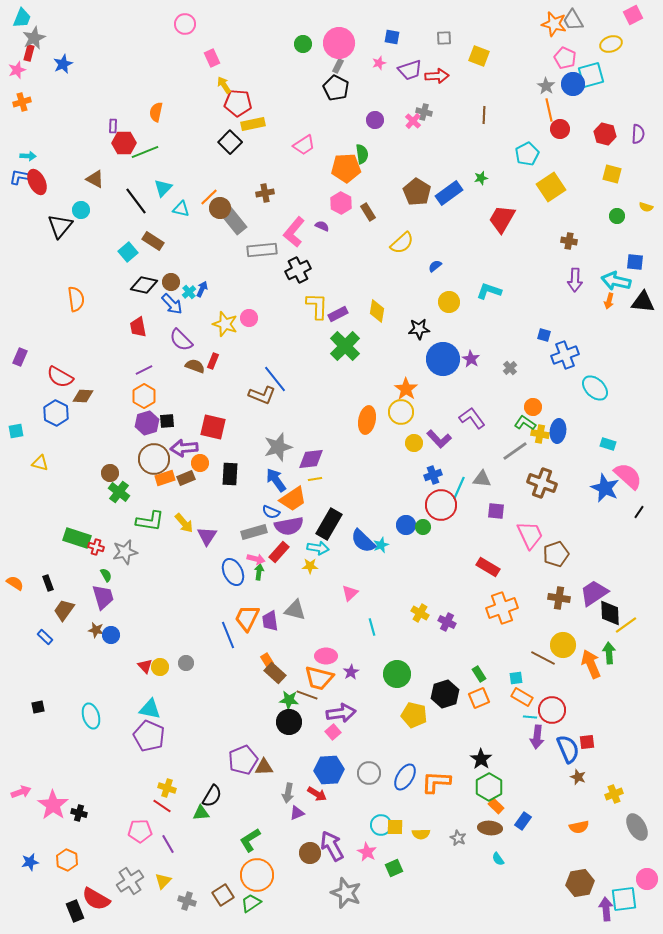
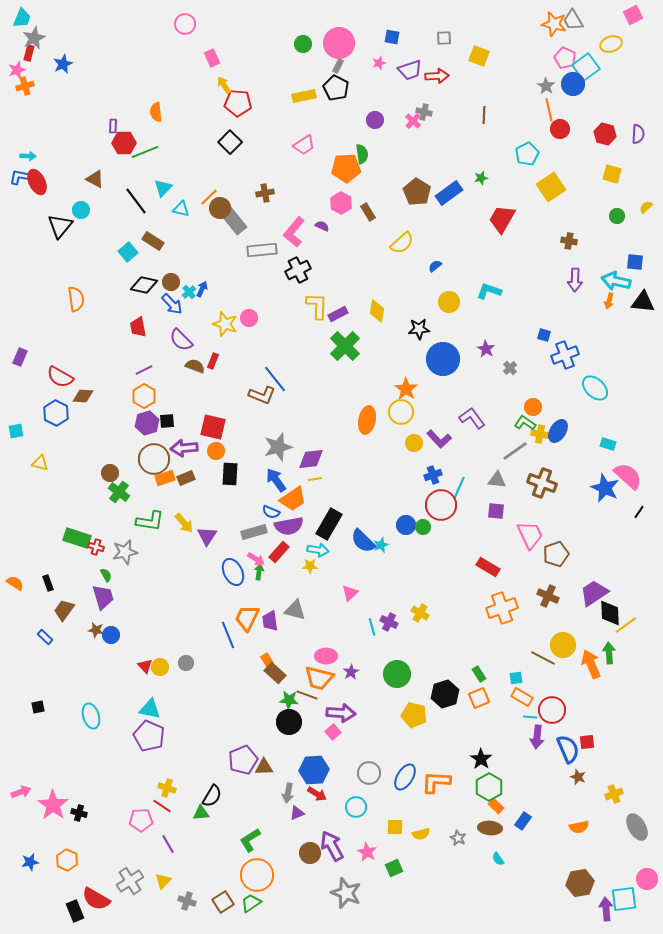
cyan square at (591, 75): moved 5 px left, 8 px up; rotated 20 degrees counterclockwise
orange cross at (22, 102): moved 3 px right, 16 px up
orange semicircle at (156, 112): rotated 18 degrees counterclockwise
yellow rectangle at (253, 124): moved 51 px right, 28 px up
yellow semicircle at (646, 207): rotated 120 degrees clockwise
purple star at (471, 359): moved 15 px right, 10 px up
blue ellipse at (558, 431): rotated 25 degrees clockwise
orange circle at (200, 463): moved 16 px right, 12 px up
gray triangle at (482, 479): moved 15 px right, 1 px down
cyan arrow at (318, 548): moved 2 px down
pink arrow at (256, 559): rotated 18 degrees clockwise
brown cross at (559, 598): moved 11 px left, 2 px up; rotated 15 degrees clockwise
purple cross at (447, 622): moved 58 px left
purple arrow at (341, 713): rotated 12 degrees clockwise
blue hexagon at (329, 770): moved 15 px left
cyan circle at (381, 825): moved 25 px left, 18 px up
pink pentagon at (140, 831): moved 1 px right, 11 px up
yellow semicircle at (421, 834): rotated 12 degrees counterclockwise
brown square at (223, 895): moved 7 px down
